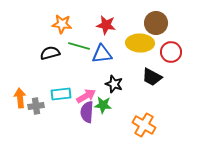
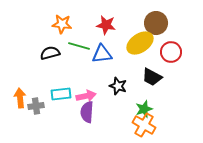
yellow ellipse: rotated 36 degrees counterclockwise
black star: moved 4 px right, 2 px down
pink arrow: rotated 18 degrees clockwise
green star: moved 41 px right, 4 px down; rotated 24 degrees counterclockwise
